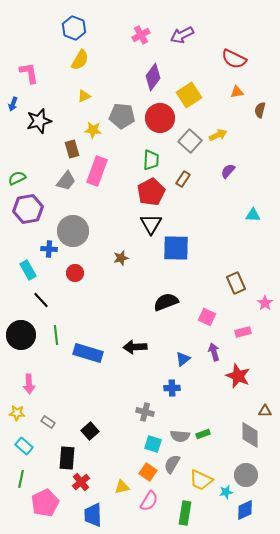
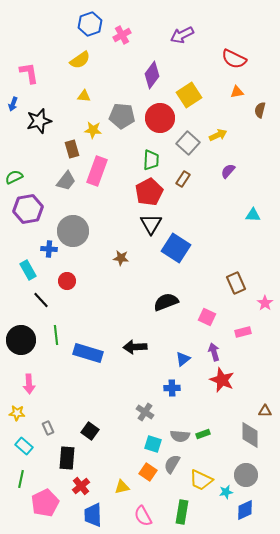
blue hexagon at (74, 28): moved 16 px right, 4 px up; rotated 20 degrees clockwise
pink cross at (141, 35): moved 19 px left
yellow semicircle at (80, 60): rotated 25 degrees clockwise
purple diamond at (153, 77): moved 1 px left, 2 px up
yellow triangle at (84, 96): rotated 32 degrees clockwise
gray square at (190, 141): moved 2 px left, 2 px down
green semicircle at (17, 178): moved 3 px left, 1 px up
red pentagon at (151, 192): moved 2 px left
blue square at (176, 248): rotated 32 degrees clockwise
brown star at (121, 258): rotated 21 degrees clockwise
red circle at (75, 273): moved 8 px left, 8 px down
black circle at (21, 335): moved 5 px down
red star at (238, 376): moved 16 px left, 4 px down
gray cross at (145, 412): rotated 18 degrees clockwise
gray rectangle at (48, 422): moved 6 px down; rotated 32 degrees clockwise
black square at (90, 431): rotated 12 degrees counterclockwise
red cross at (81, 482): moved 4 px down
pink semicircle at (149, 501): moved 6 px left, 15 px down; rotated 120 degrees clockwise
green rectangle at (185, 513): moved 3 px left, 1 px up
